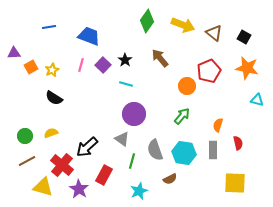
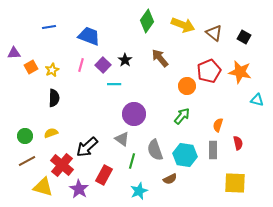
orange star: moved 7 px left, 4 px down
cyan line: moved 12 px left; rotated 16 degrees counterclockwise
black semicircle: rotated 120 degrees counterclockwise
cyan hexagon: moved 1 px right, 2 px down
